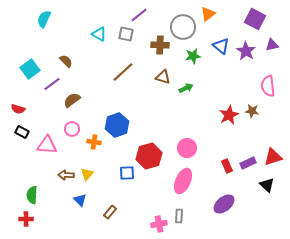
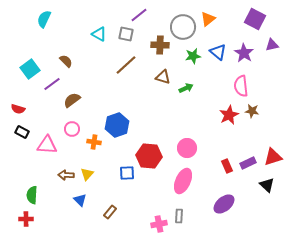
orange triangle at (208, 14): moved 5 px down
blue triangle at (221, 46): moved 3 px left, 6 px down
purple star at (246, 51): moved 2 px left, 2 px down
brown line at (123, 72): moved 3 px right, 7 px up
pink semicircle at (268, 86): moved 27 px left
red hexagon at (149, 156): rotated 20 degrees clockwise
